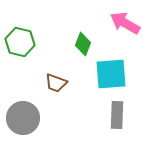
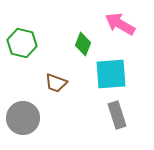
pink arrow: moved 5 px left, 1 px down
green hexagon: moved 2 px right, 1 px down
gray rectangle: rotated 20 degrees counterclockwise
